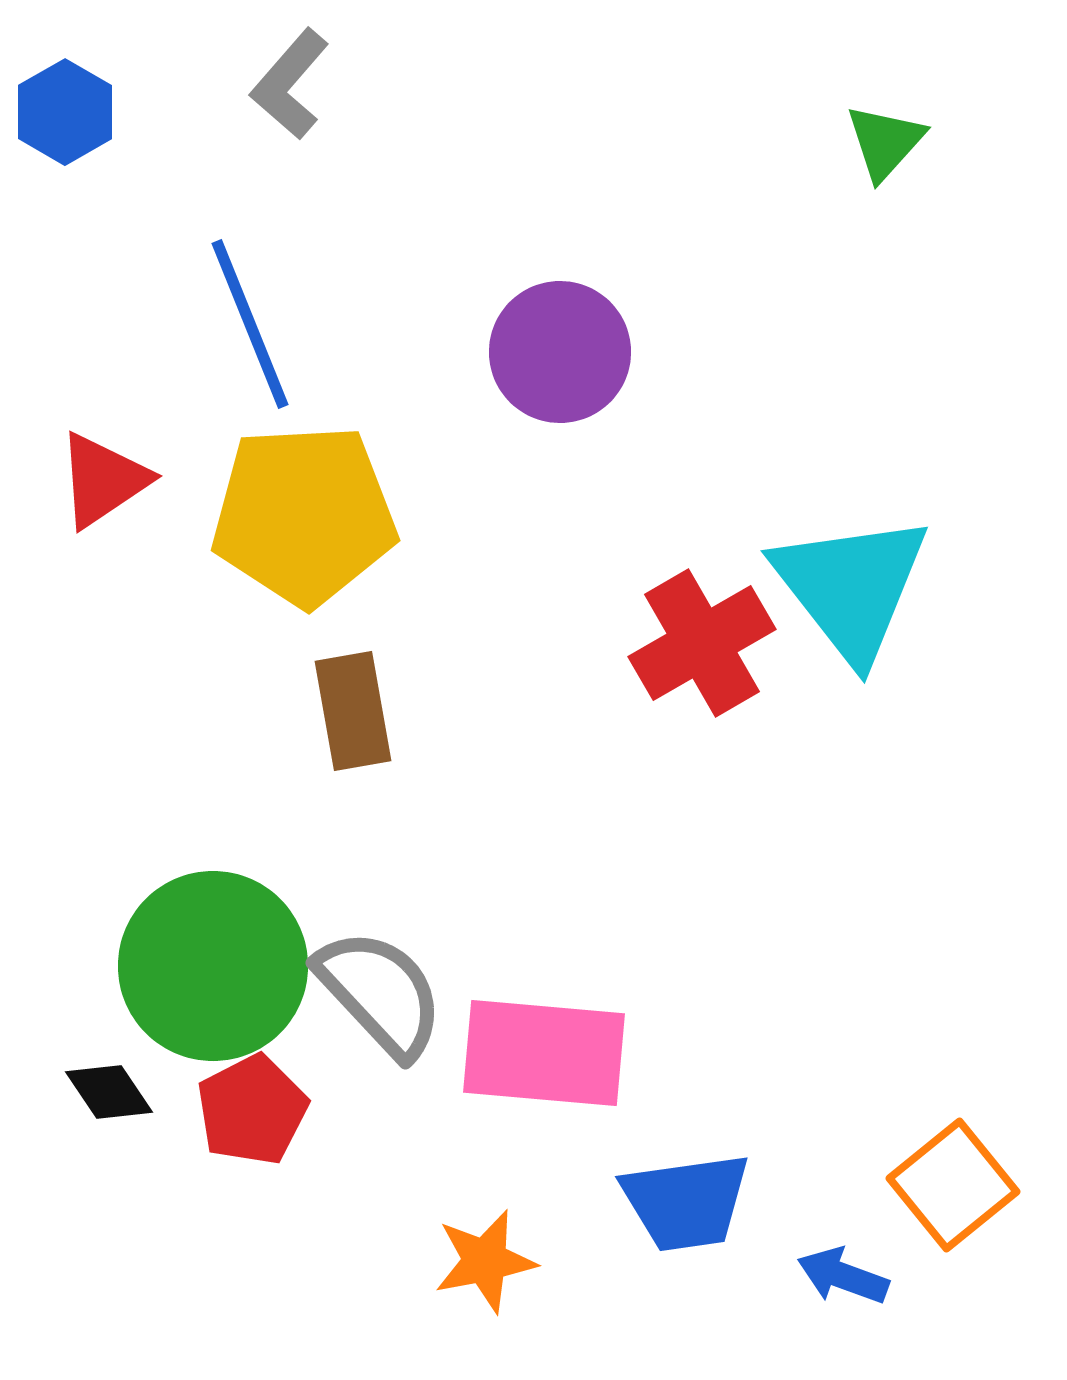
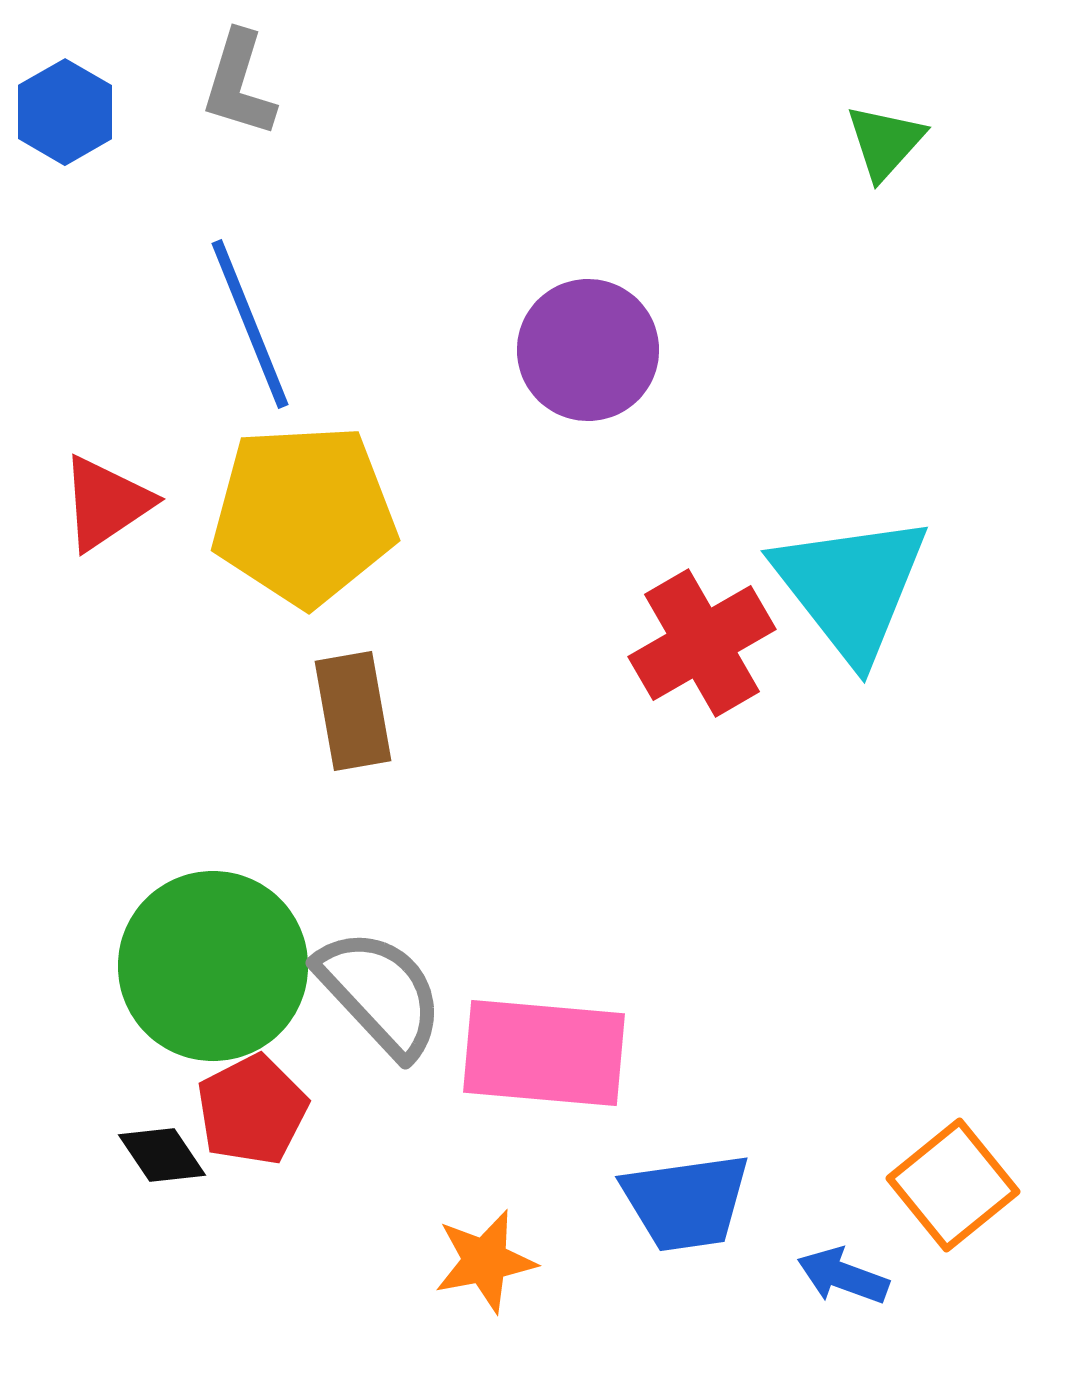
gray L-shape: moved 51 px left; rotated 24 degrees counterclockwise
purple circle: moved 28 px right, 2 px up
red triangle: moved 3 px right, 23 px down
black diamond: moved 53 px right, 63 px down
